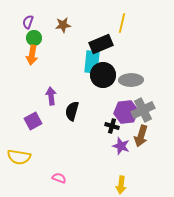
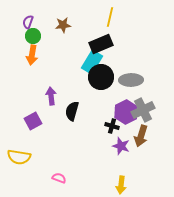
yellow line: moved 12 px left, 6 px up
green circle: moved 1 px left, 2 px up
cyan rectangle: rotated 25 degrees clockwise
black circle: moved 2 px left, 2 px down
purple hexagon: rotated 20 degrees counterclockwise
